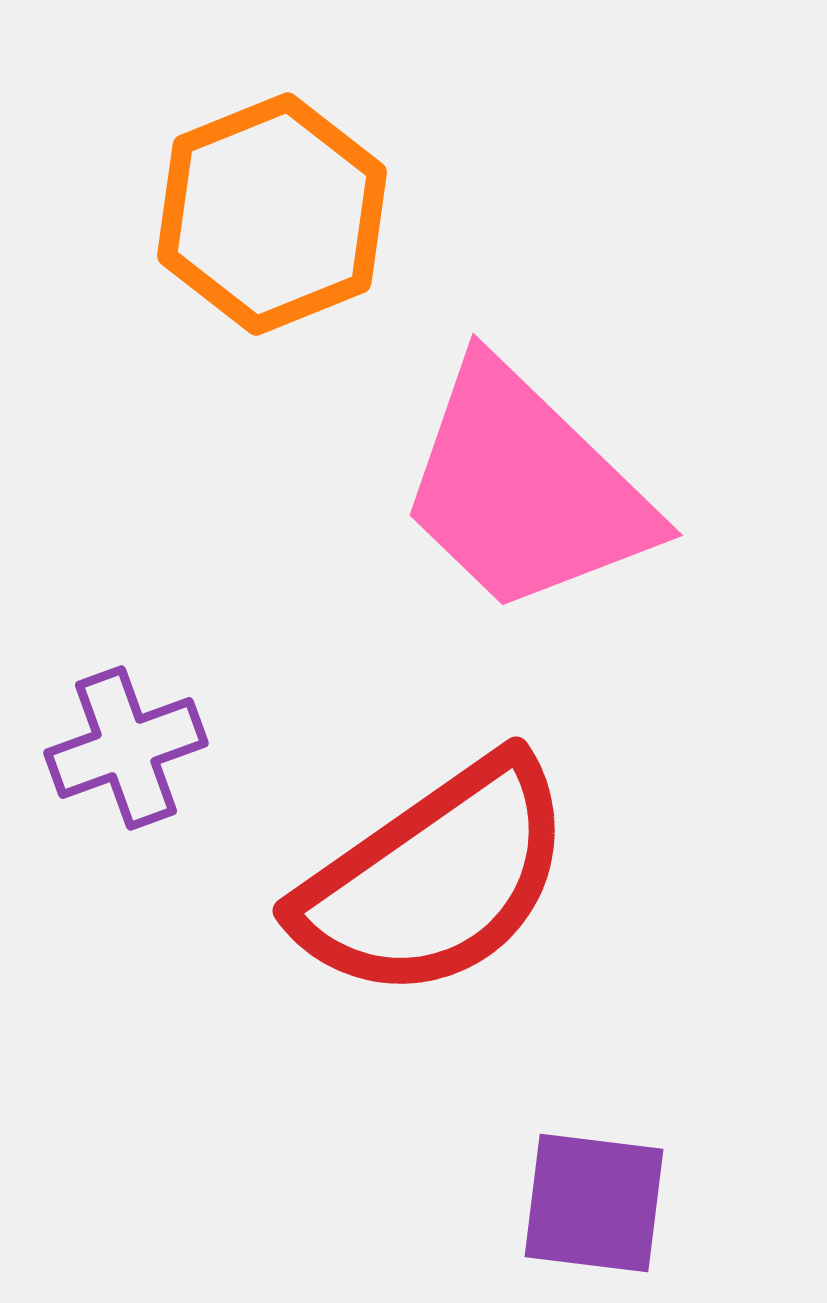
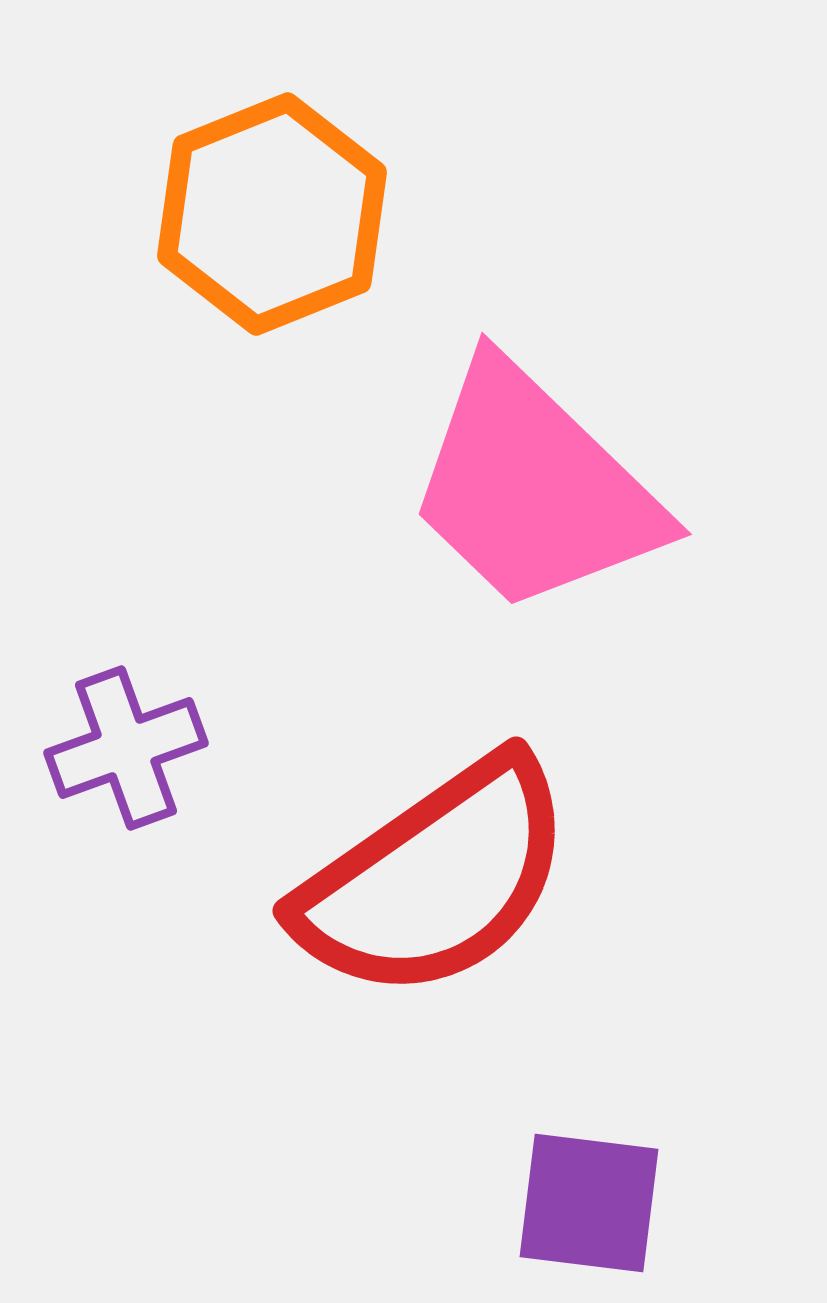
pink trapezoid: moved 9 px right, 1 px up
purple square: moved 5 px left
